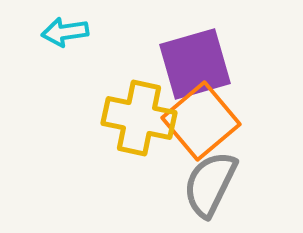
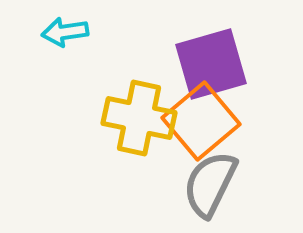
purple square: moved 16 px right
